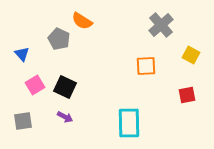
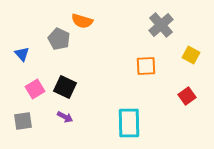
orange semicircle: rotated 15 degrees counterclockwise
pink square: moved 4 px down
red square: moved 1 px down; rotated 24 degrees counterclockwise
